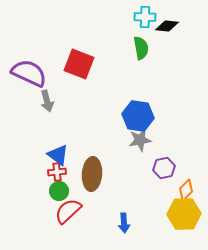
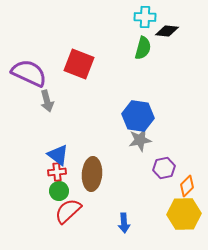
black diamond: moved 5 px down
green semicircle: moved 2 px right; rotated 25 degrees clockwise
orange diamond: moved 1 px right, 4 px up
